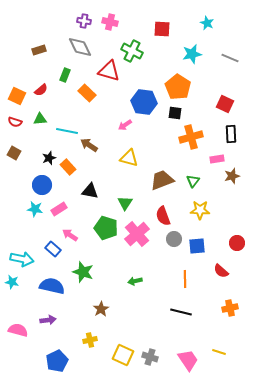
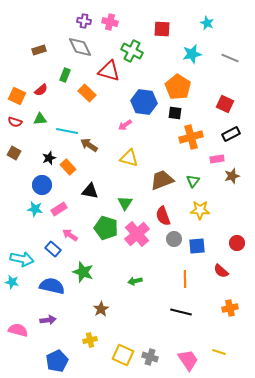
black rectangle at (231, 134): rotated 66 degrees clockwise
